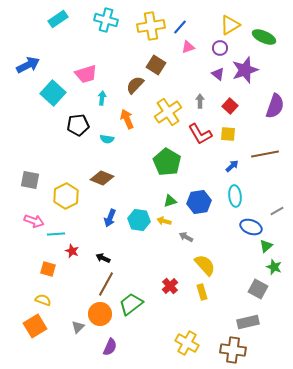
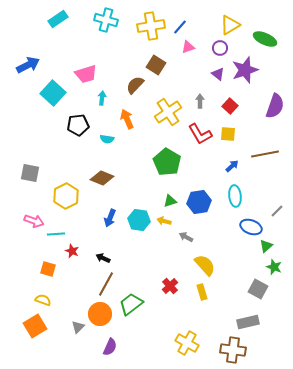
green ellipse at (264, 37): moved 1 px right, 2 px down
gray square at (30, 180): moved 7 px up
gray line at (277, 211): rotated 16 degrees counterclockwise
